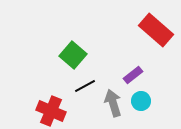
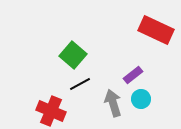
red rectangle: rotated 16 degrees counterclockwise
black line: moved 5 px left, 2 px up
cyan circle: moved 2 px up
